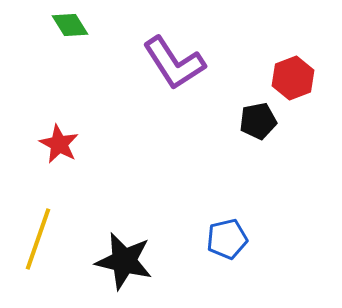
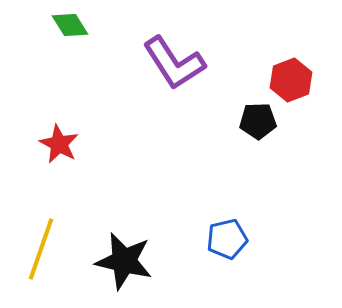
red hexagon: moved 2 px left, 2 px down
black pentagon: rotated 9 degrees clockwise
yellow line: moved 3 px right, 10 px down
